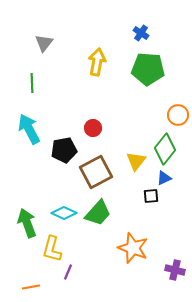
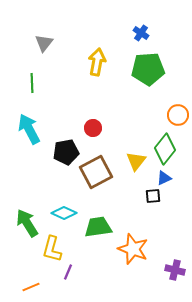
green pentagon: rotated 8 degrees counterclockwise
black pentagon: moved 2 px right, 2 px down
black square: moved 2 px right
green trapezoid: moved 14 px down; rotated 140 degrees counterclockwise
green arrow: rotated 12 degrees counterclockwise
orange star: moved 1 px down
orange line: rotated 12 degrees counterclockwise
